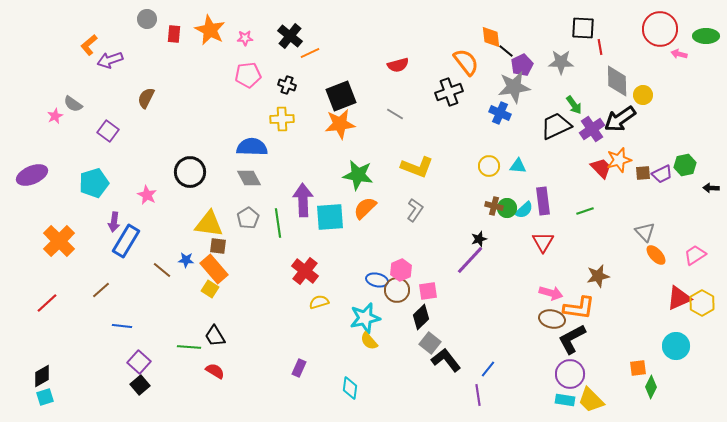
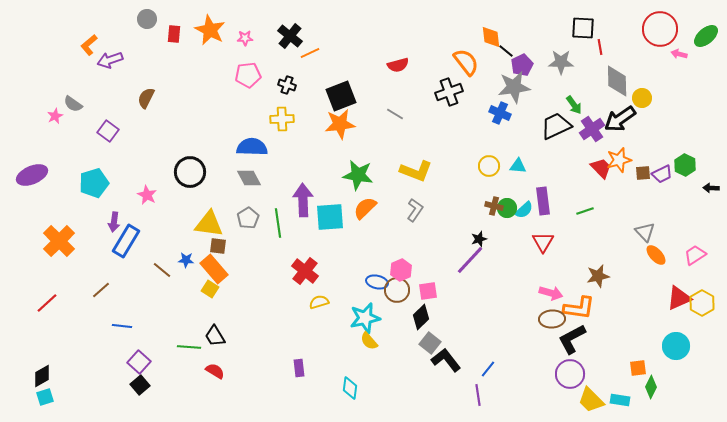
green ellipse at (706, 36): rotated 40 degrees counterclockwise
yellow circle at (643, 95): moved 1 px left, 3 px down
green hexagon at (685, 165): rotated 20 degrees counterclockwise
yellow L-shape at (417, 167): moved 1 px left, 4 px down
blue ellipse at (377, 280): moved 2 px down
brown ellipse at (552, 319): rotated 15 degrees counterclockwise
purple rectangle at (299, 368): rotated 30 degrees counterclockwise
cyan rectangle at (565, 400): moved 55 px right
